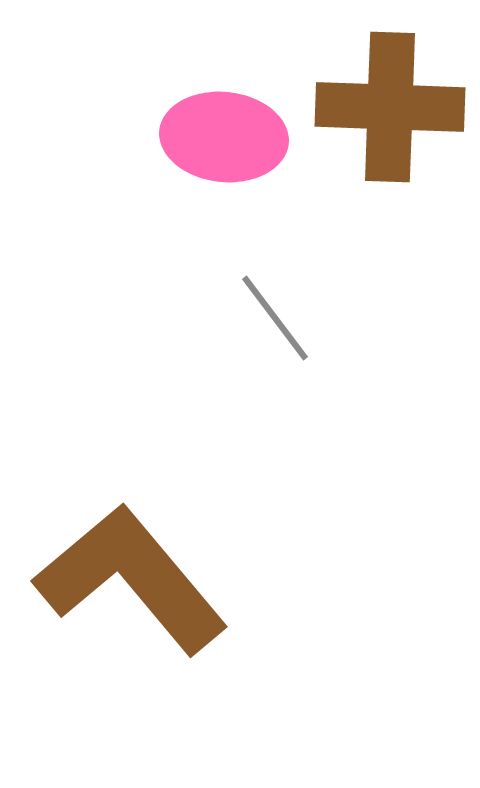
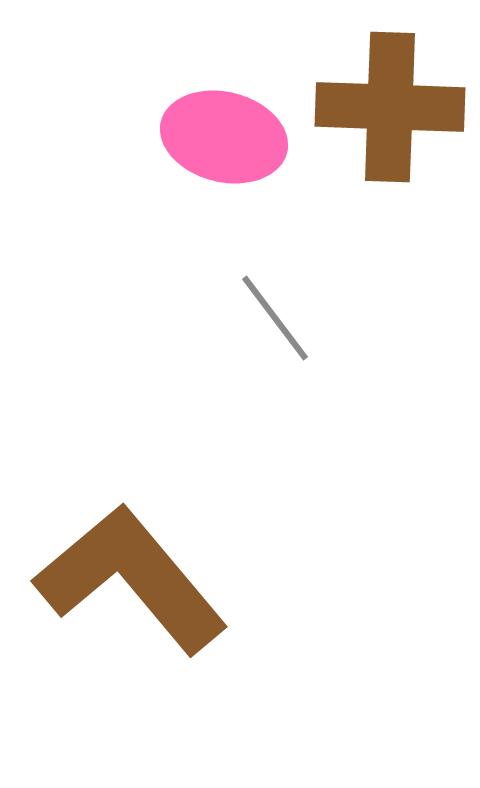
pink ellipse: rotated 8 degrees clockwise
